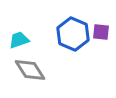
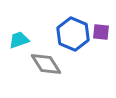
gray diamond: moved 16 px right, 6 px up
